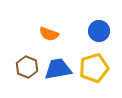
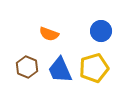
blue circle: moved 2 px right
blue trapezoid: moved 2 px right, 1 px down; rotated 104 degrees counterclockwise
